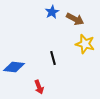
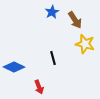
brown arrow: moved 1 px down; rotated 30 degrees clockwise
blue diamond: rotated 20 degrees clockwise
